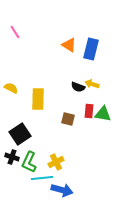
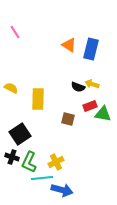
red rectangle: moved 1 px right, 5 px up; rotated 64 degrees clockwise
